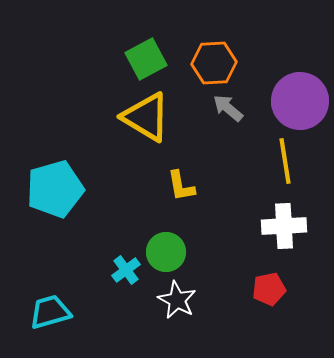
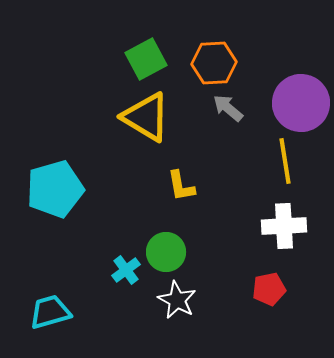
purple circle: moved 1 px right, 2 px down
